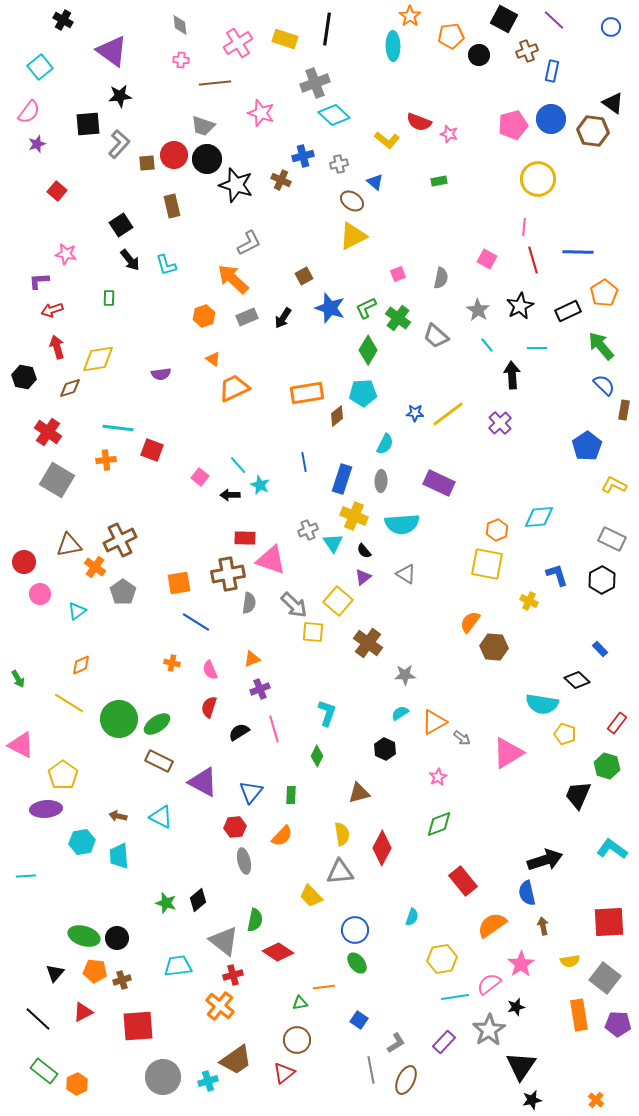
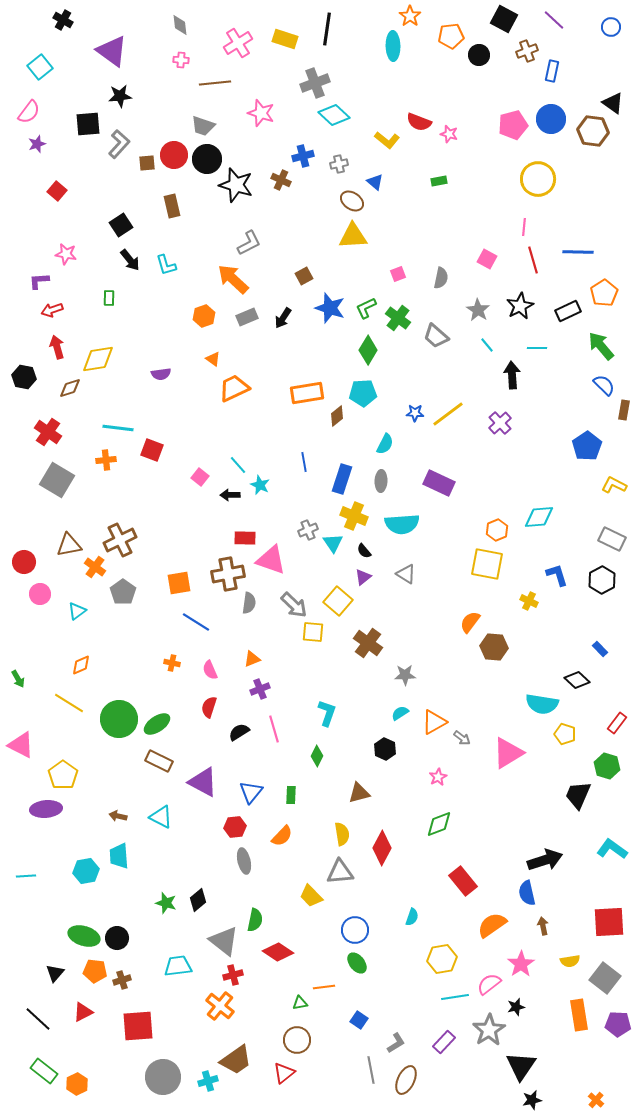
yellow triangle at (353, 236): rotated 24 degrees clockwise
cyan hexagon at (82, 842): moved 4 px right, 29 px down
